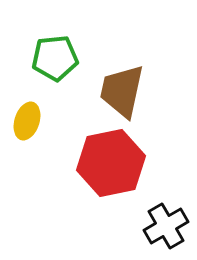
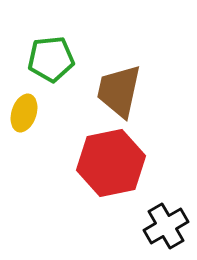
green pentagon: moved 4 px left, 1 px down
brown trapezoid: moved 3 px left
yellow ellipse: moved 3 px left, 8 px up
